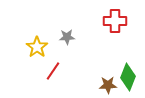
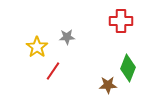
red cross: moved 6 px right
green diamond: moved 9 px up
